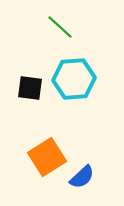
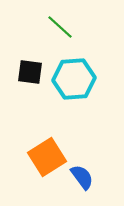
black square: moved 16 px up
blue semicircle: rotated 84 degrees counterclockwise
